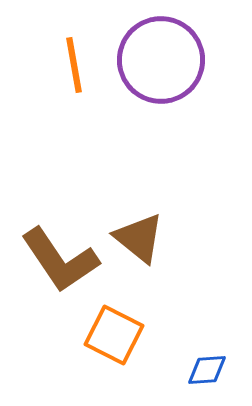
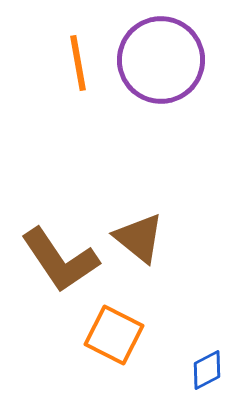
orange line: moved 4 px right, 2 px up
blue diamond: rotated 24 degrees counterclockwise
